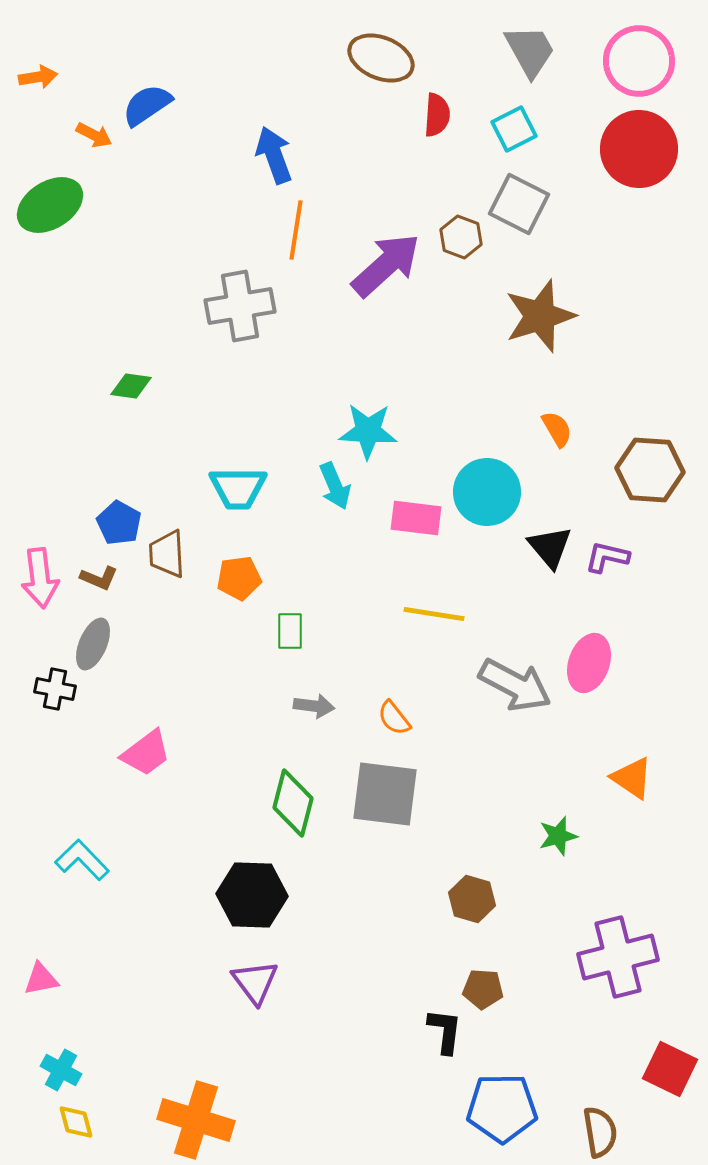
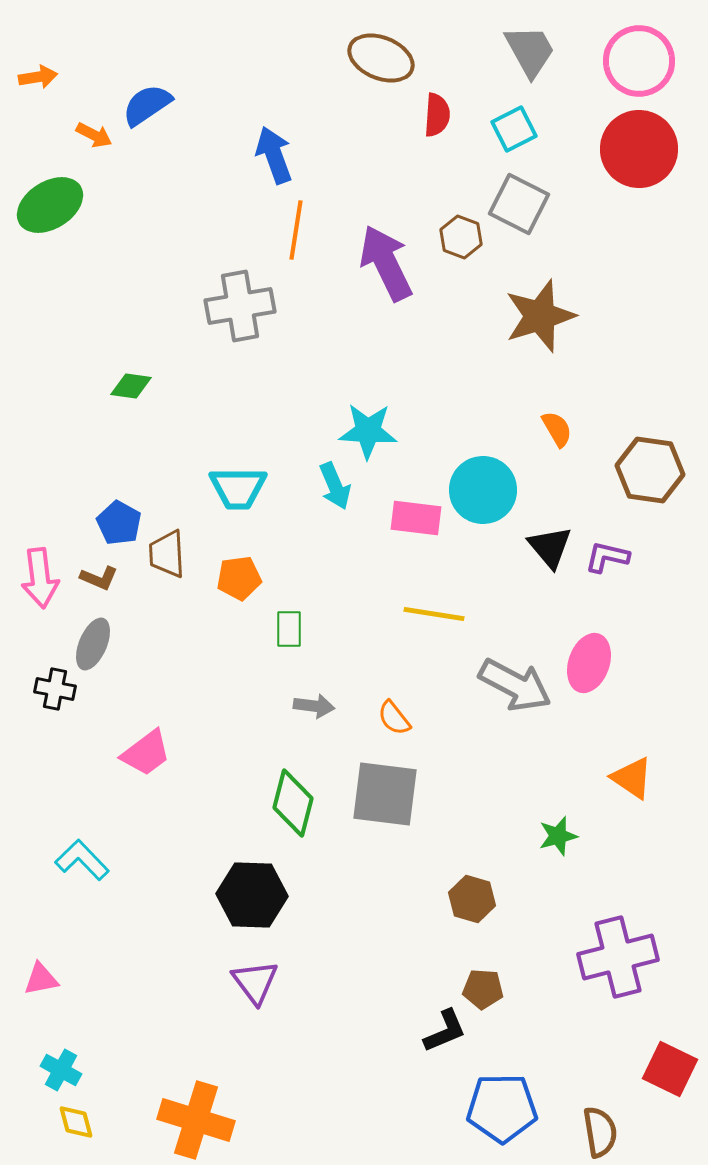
purple arrow at (386, 265): moved 2 px up; rotated 74 degrees counterclockwise
brown hexagon at (650, 470): rotated 4 degrees clockwise
cyan circle at (487, 492): moved 4 px left, 2 px up
green rectangle at (290, 631): moved 1 px left, 2 px up
black L-shape at (445, 1031): rotated 60 degrees clockwise
